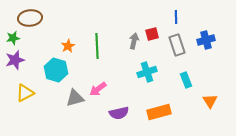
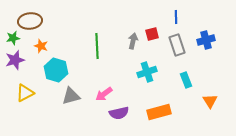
brown ellipse: moved 3 px down
gray arrow: moved 1 px left
orange star: moved 27 px left; rotated 24 degrees counterclockwise
pink arrow: moved 6 px right, 5 px down
gray triangle: moved 4 px left, 2 px up
